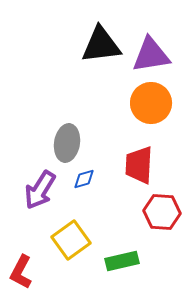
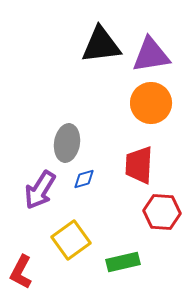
green rectangle: moved 1 px right, 1 px down
